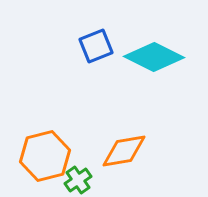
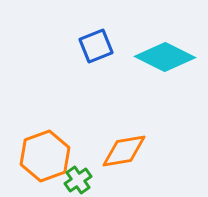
cyan diamond: moved 11 px right
orange hexagon: rotated 6 degrees counterclockwise
